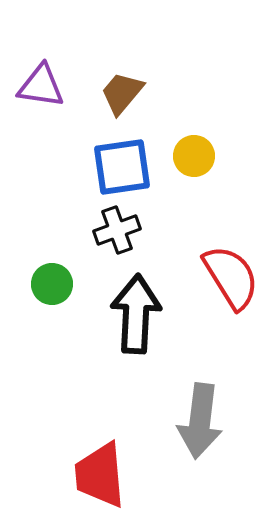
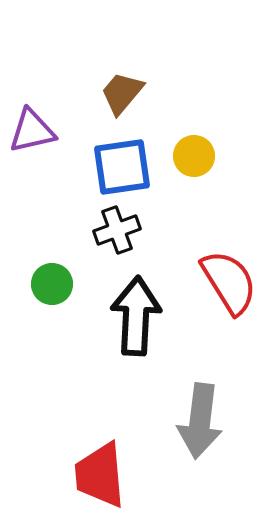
purple triangle: moved 9 px left, 45 px down; rotated 21 degrees counterclockwise
red semicircle: moved 2 px left, 5 px down
black arrow: moved 2 px down
